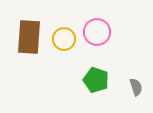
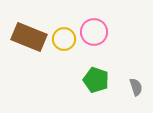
pink circle: moved 3 px left
brown rectangle: rotated 72 degrees counterclockwise
